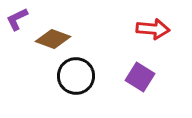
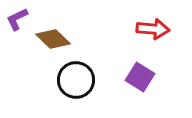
brown diamond: rotated 24 degrees clockwise
black circle: moved 4 px down
